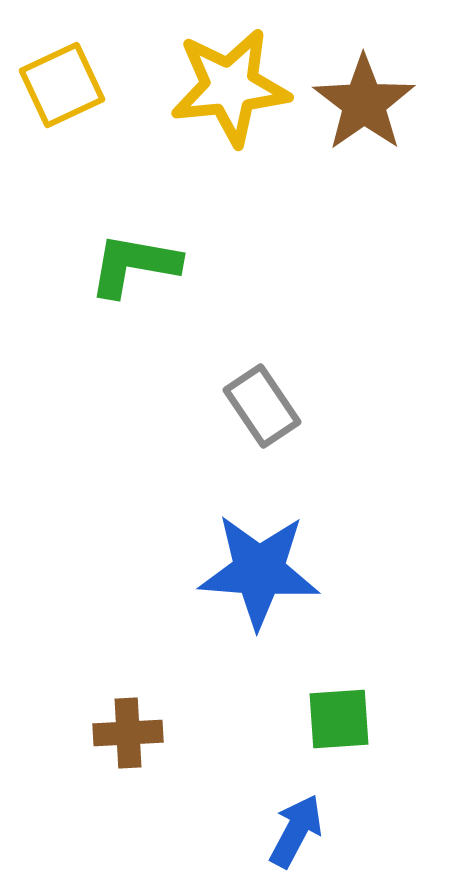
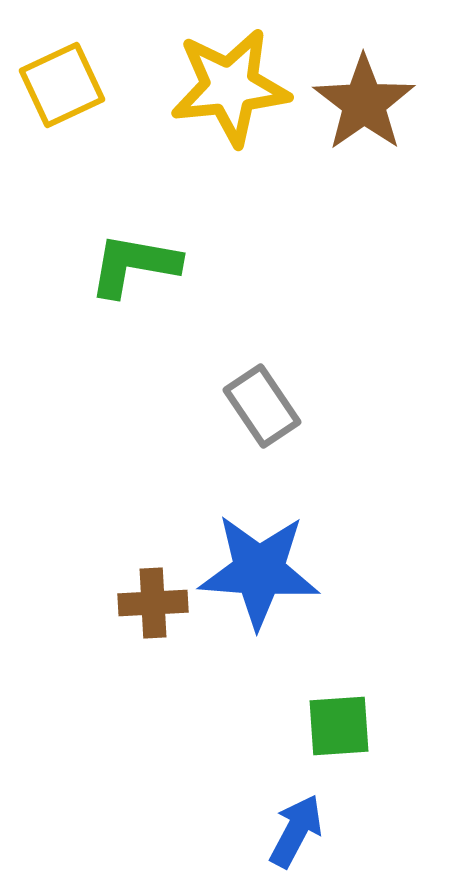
green square: moved 7 px down
brown cross: moved 25 px right, 130 px up
